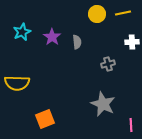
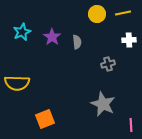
white cross: moved 3 px left, 2 px up
